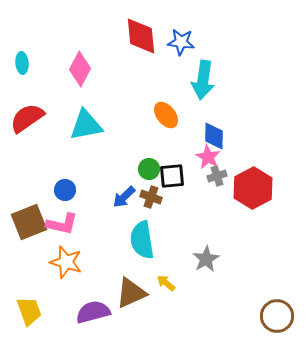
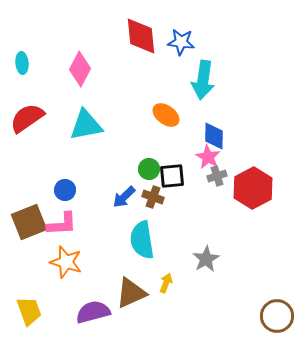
orange ellipse: rotated 16 degrees counterclockwise
brown cross: moved 2 px right
pink L-shape: rotated 16 degrees counterclockwise
yellow arrow: rotated 72 degrees clockwise
